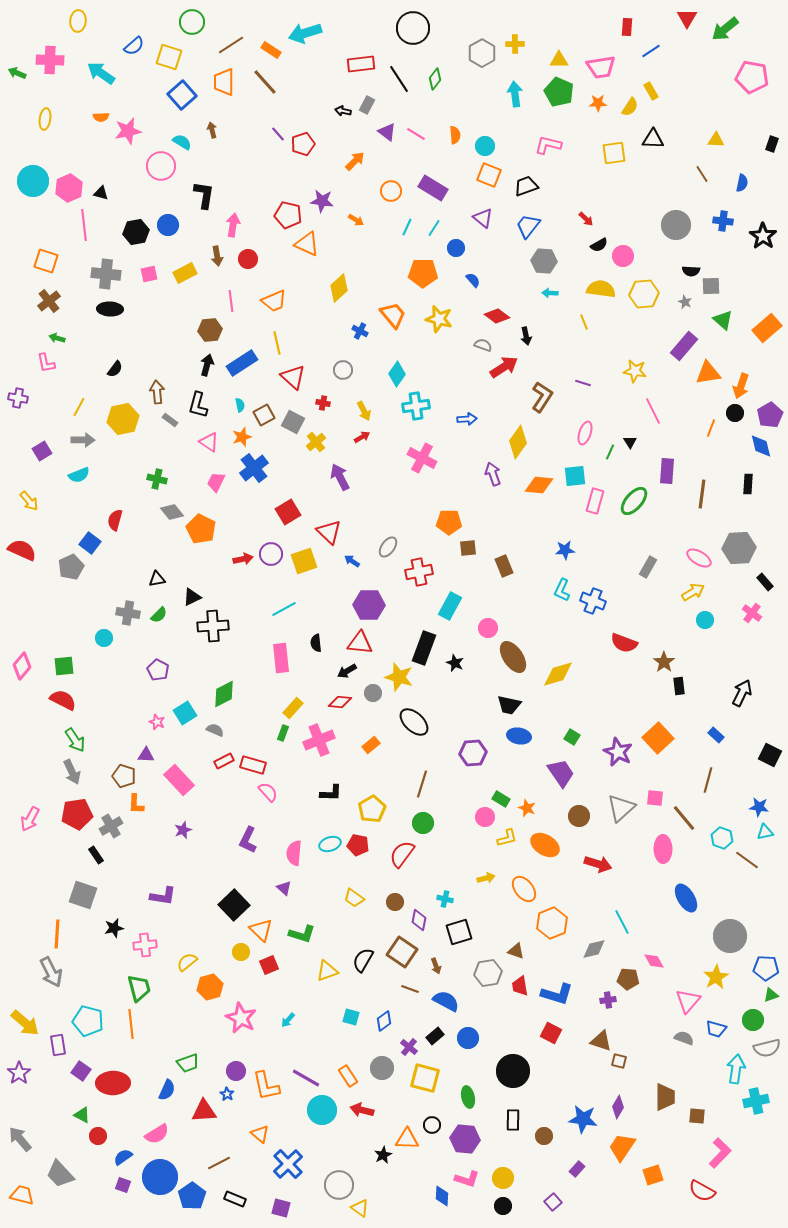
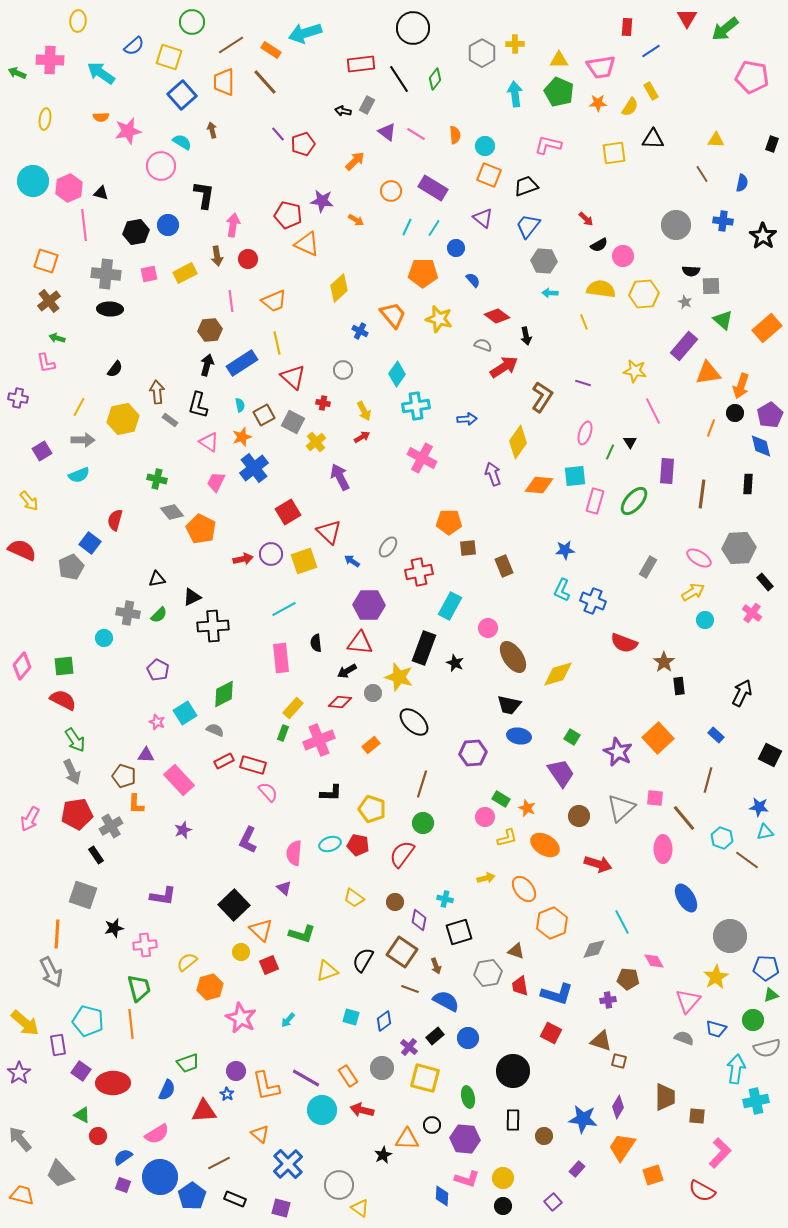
yellow pentagon at (372, 809): rotated 24 degrees counterclockwise
